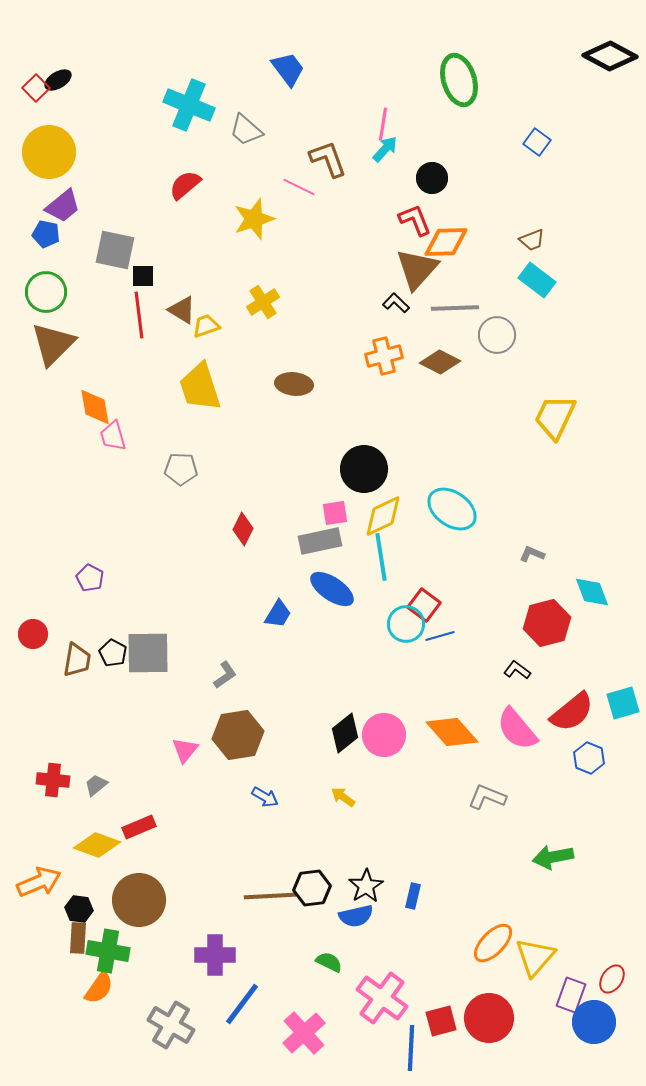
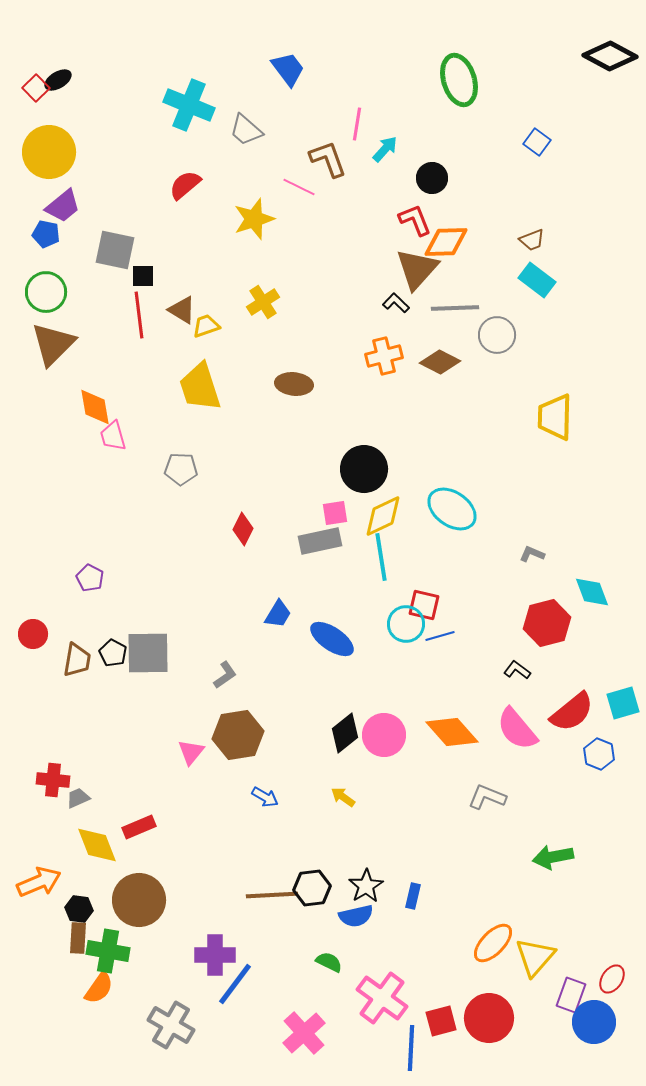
pink line at (383, 124): moved 26 px left
yellow trapezoid at (555, 417): rotated 24 degrees counterclockwise
blue ellipse at (332, 589): moved 50 px down
red square at (424, 605): rotated 24 degrees counterclockwise
pink triangle at (185, 750): moved 6 px right, 2 px down
blue hexagon at (589, 758): moved 10 px right, 4 px up
gray trapezoid at (96, 785): moved 18 px left, 13 px down; rotated 15 degrees clockwise
yellow diamond at (97, 845): rotated 48 degrees clockwise
brown line at (270, 896): moved 2 px right, 1 px up
blue line at (242, 1004): moved 7 px left, 20 px up
